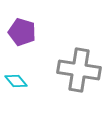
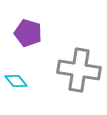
purple pentagon: moved 6 px right, 1 px down
